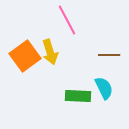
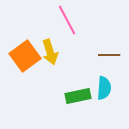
cyan semicircle: rotated 30 degrees clockwise
green rectangle: rotated 15 degrees counterclockwise
